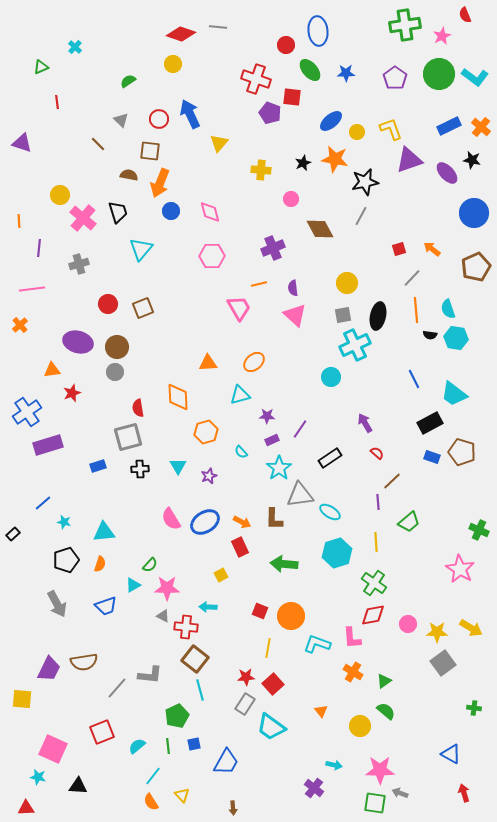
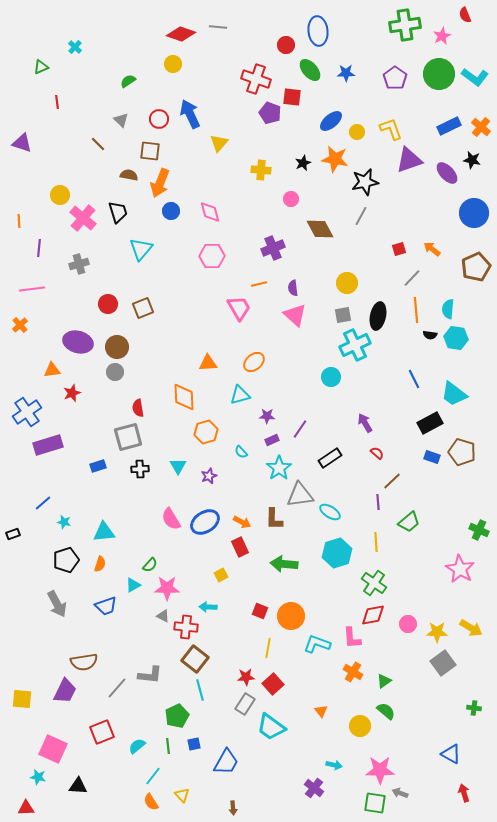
cyan semicircle at (448, 309): rotated 24 degrees clockwise
orange diamond at (178, 397): moved 6 px right
black rectangle at (13, 534): rotated 24 degrees clockwise
purple trapezoid at (49, 669): moved 16 px right, 22 px down
